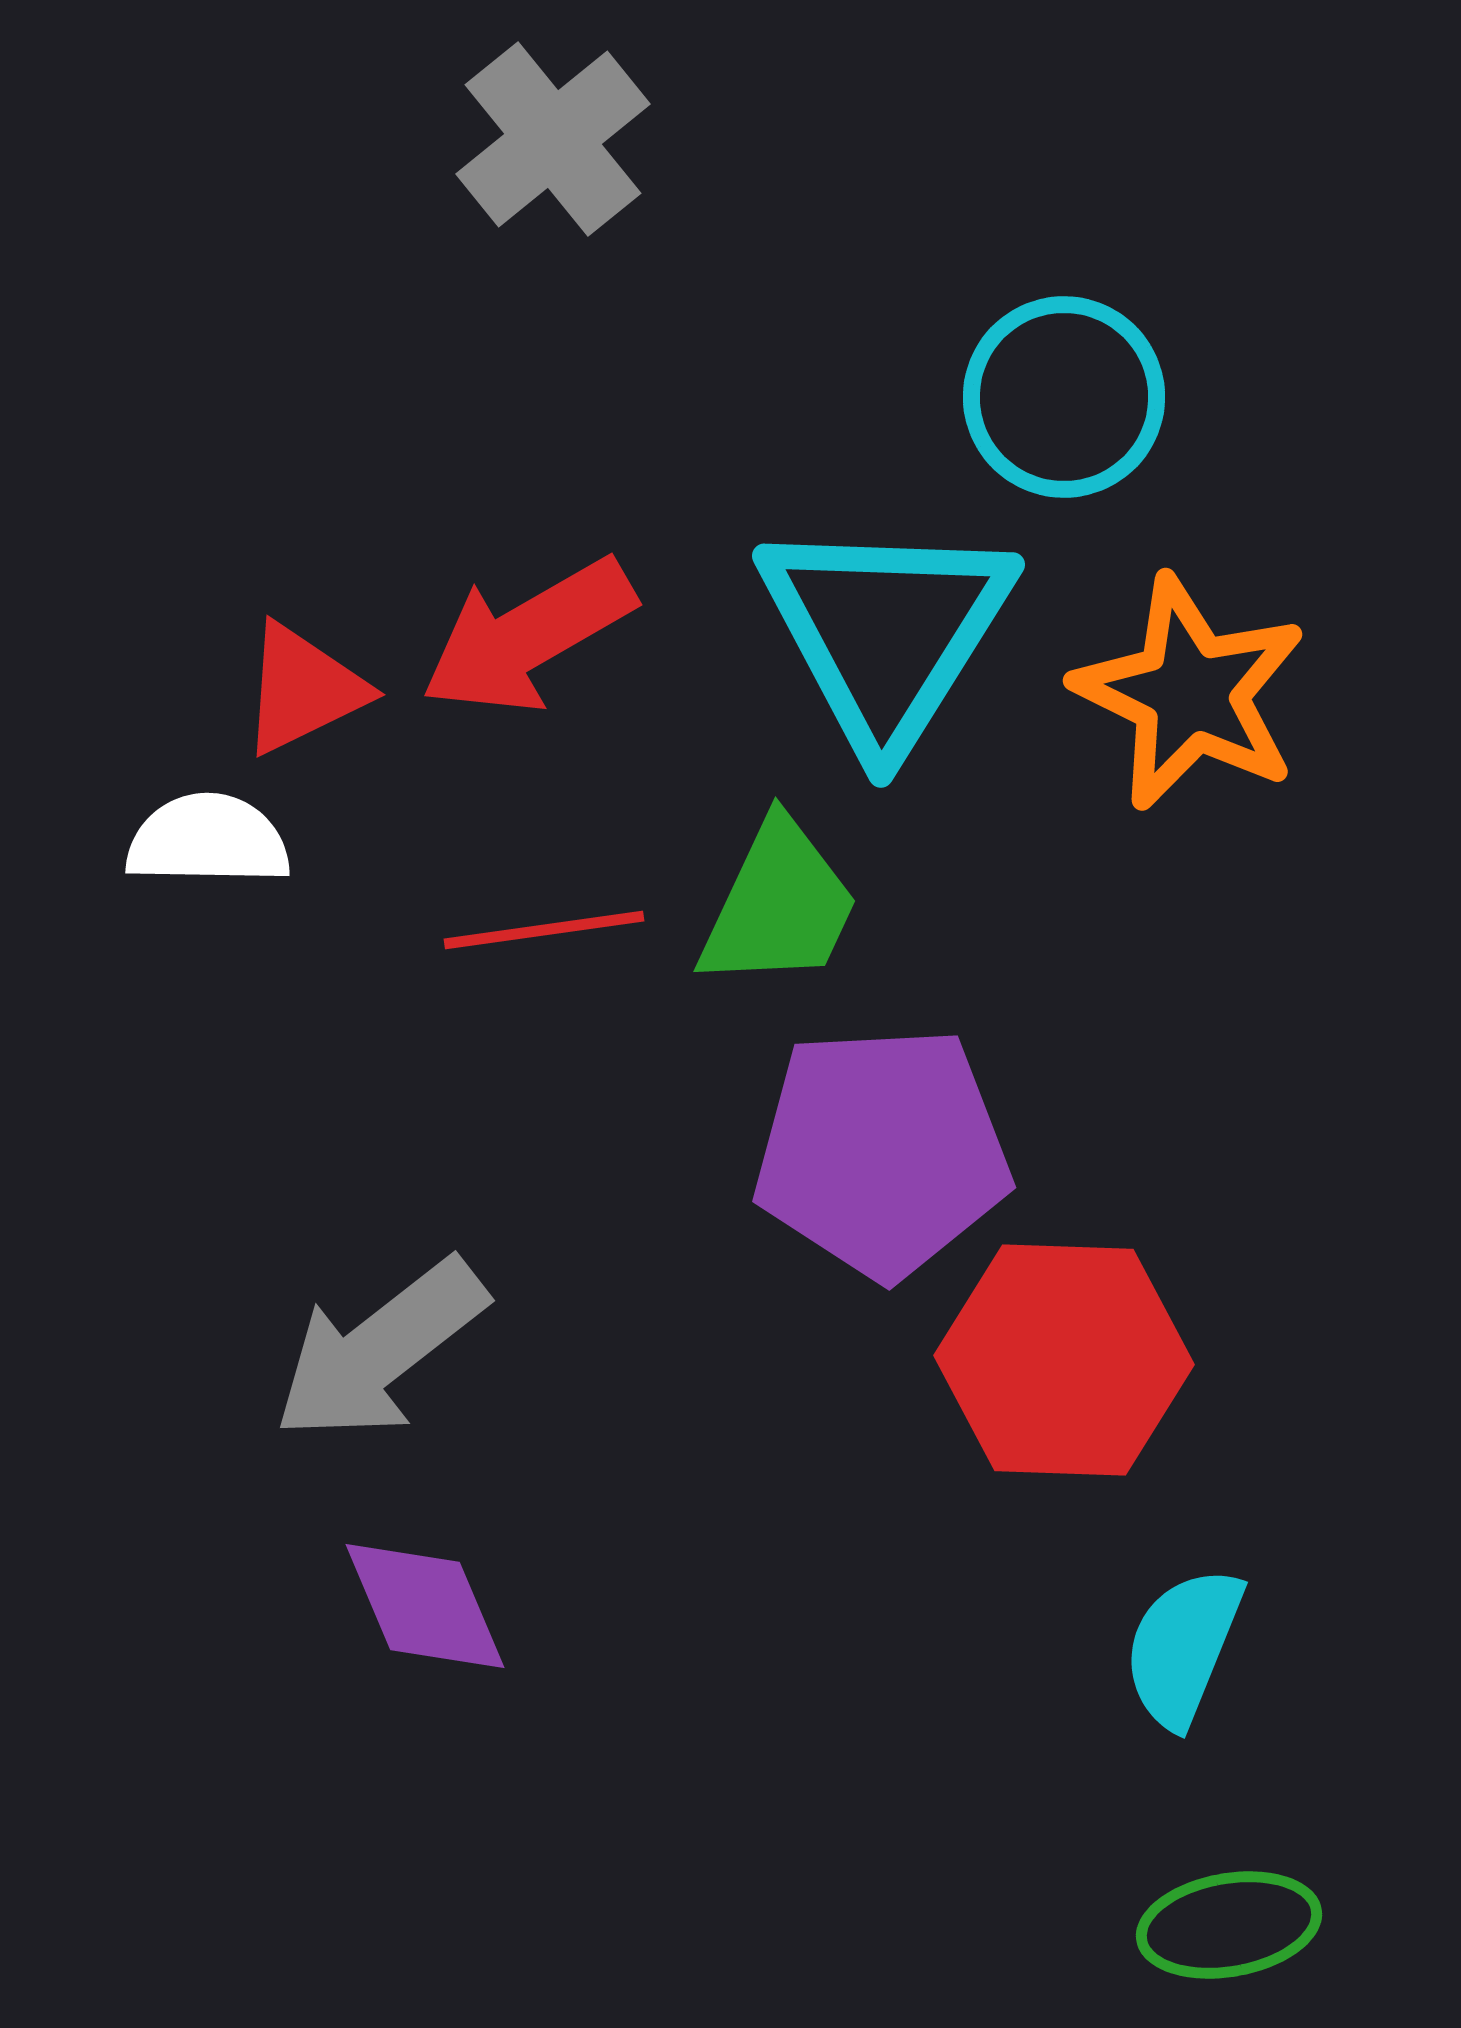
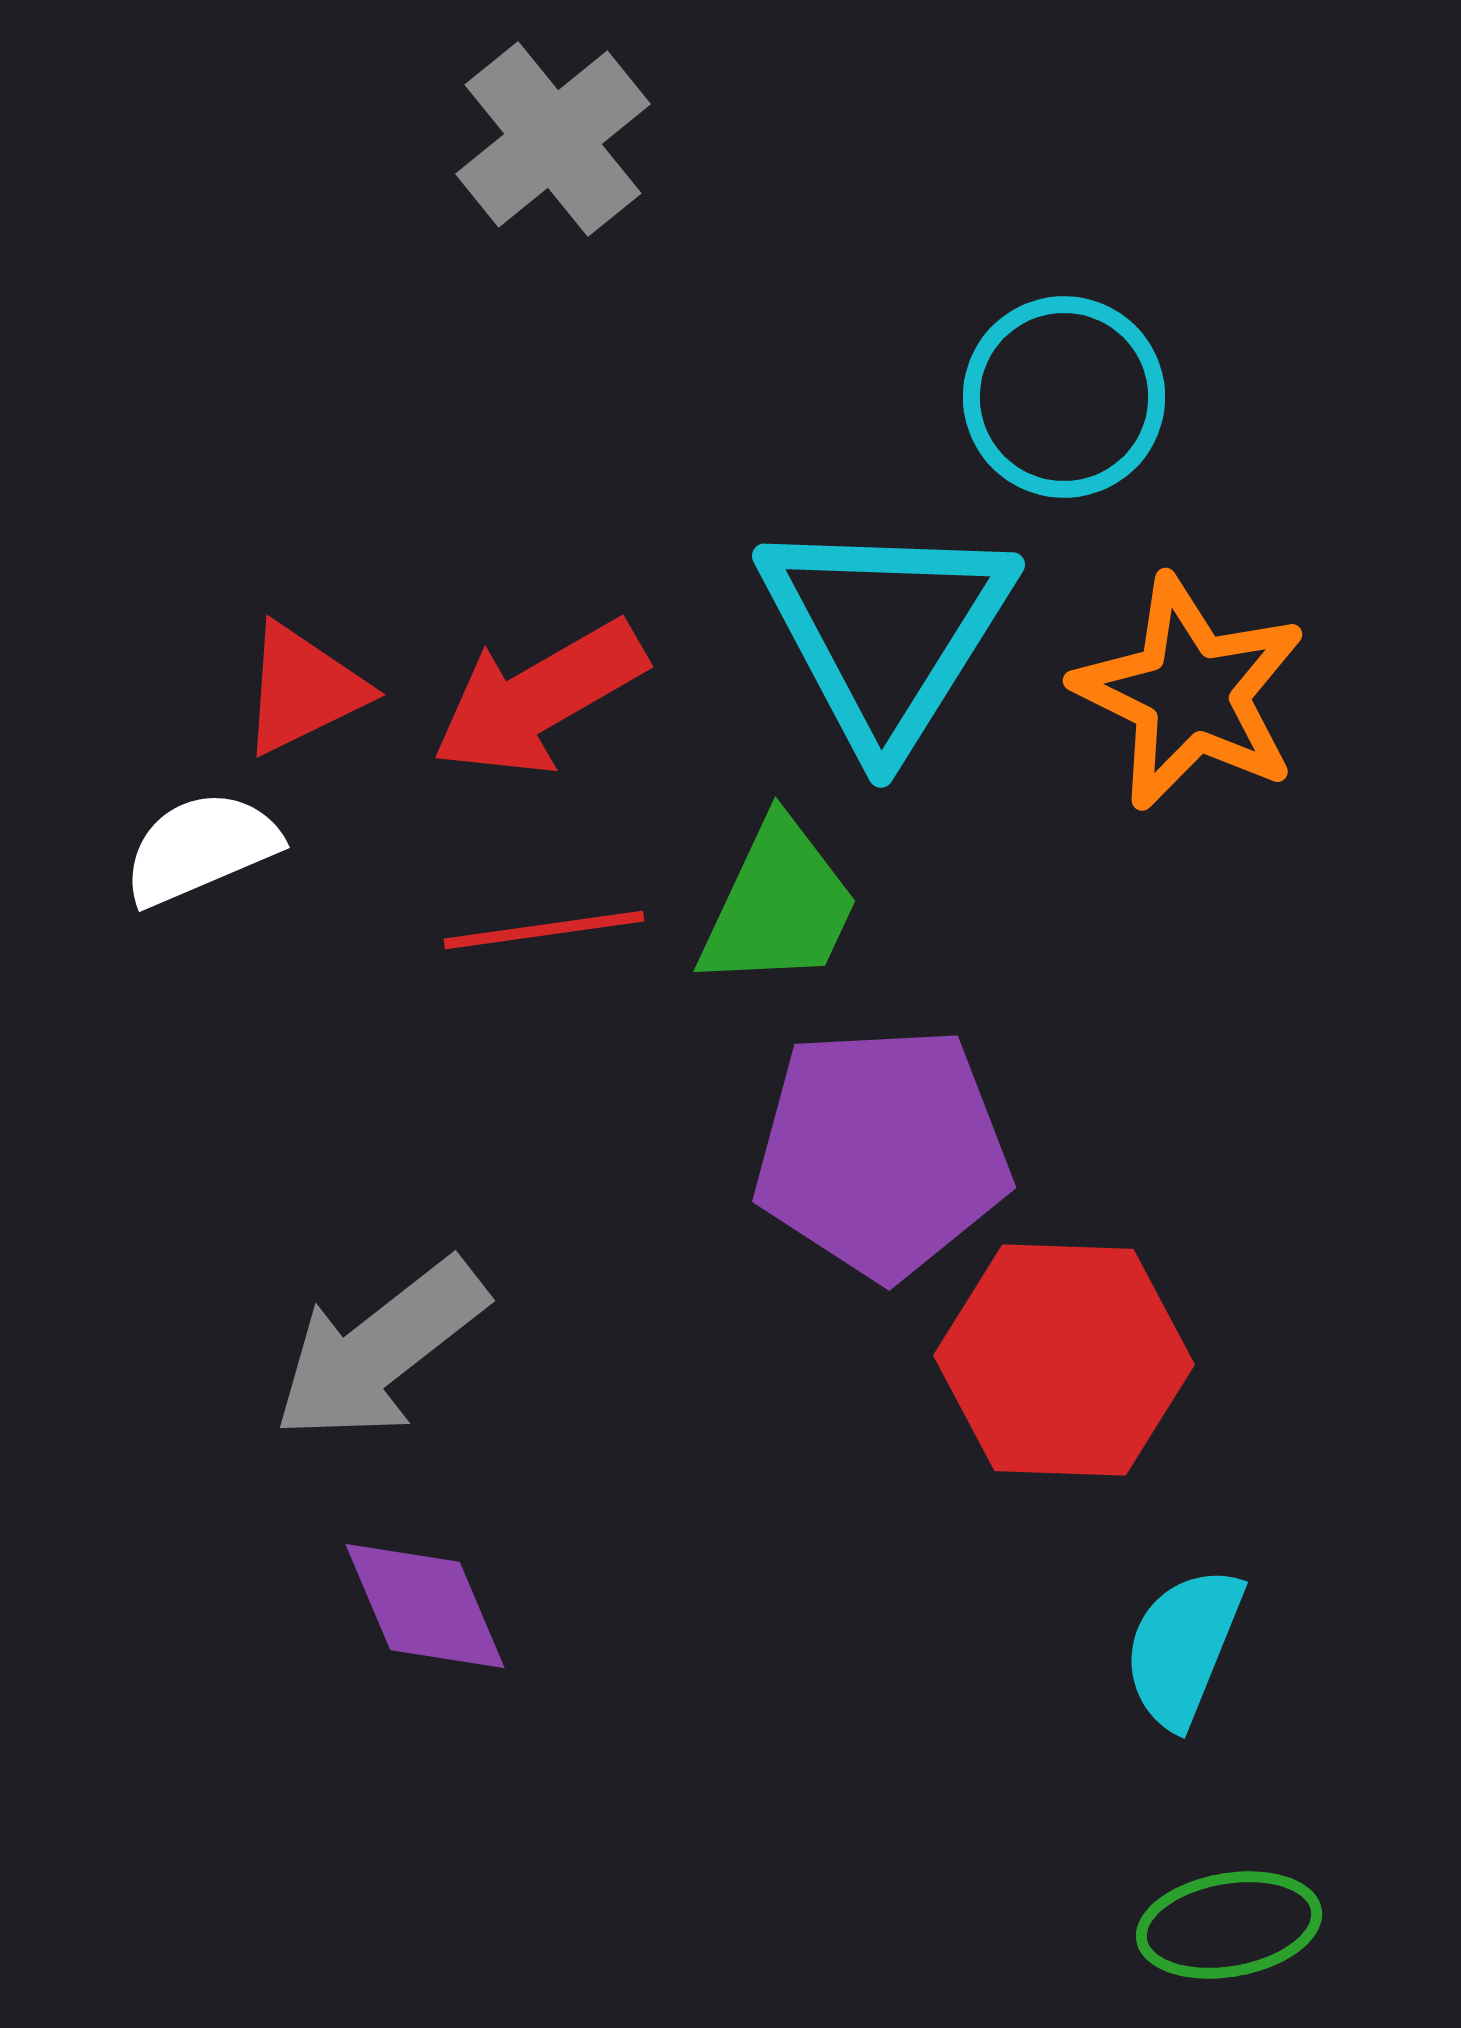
red arrow: moved 11 px right, 62 px down
white semicircle: moved 7 px left, 8 px down; rotated 24 degrees counterclockwise
